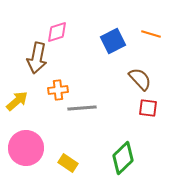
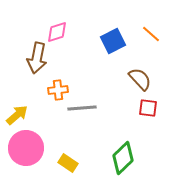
orange line: rotated 24 degrees clockwise
yellow arrow: moved 14 px down
